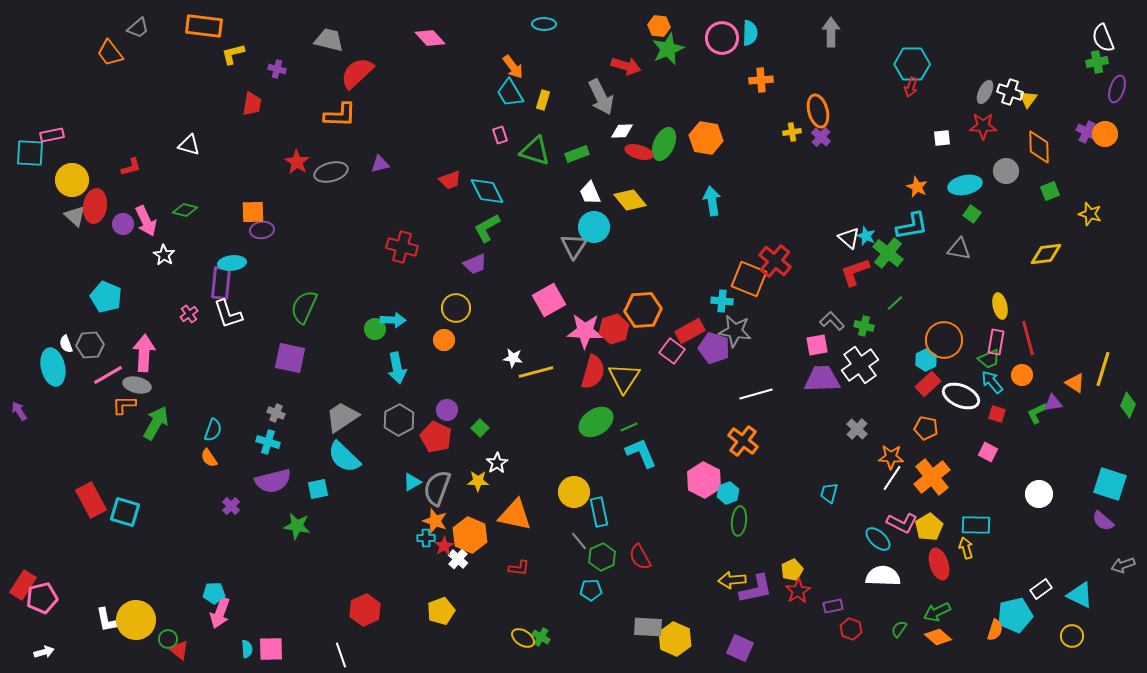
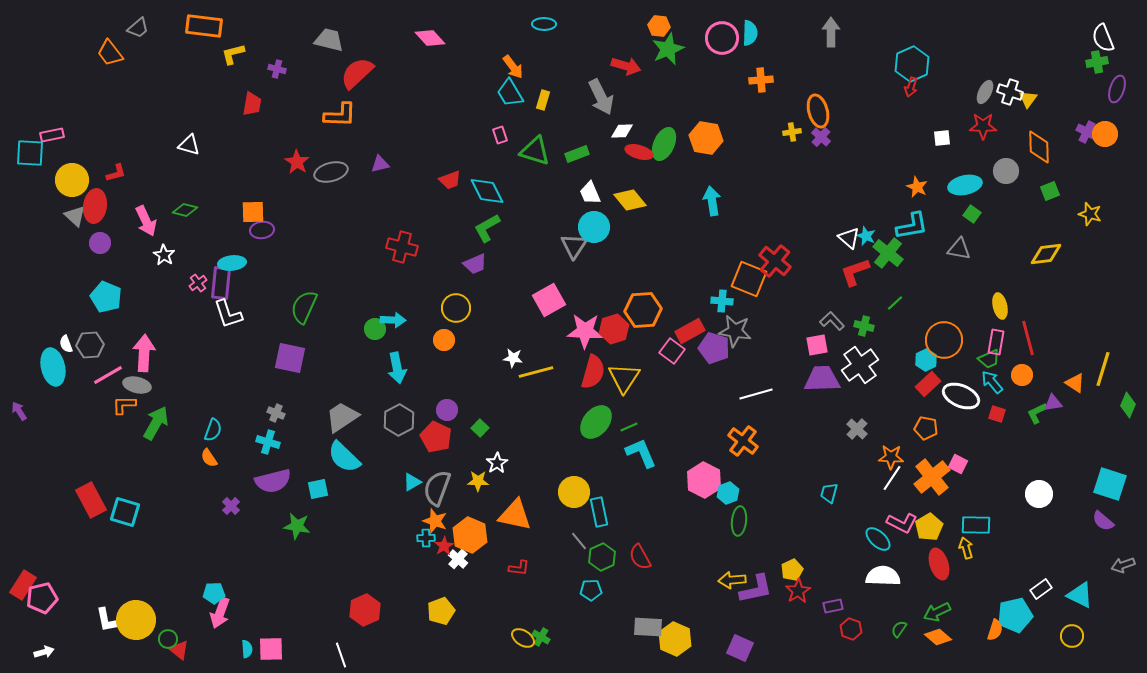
cyan hexagon at (912, 64): rotated 24 degrees counterclockwise
red L-shape at (131, 167): moved 15 px left, 6 px down
purple circle at (123, 224): moved 23 px left, 19 px down
pink cross at (189, 314): moved 9 px right, 31 px up
green ellipse at (596, 422): rotated 16 degrees counterclockwise
pink square at (988, 452): moved 30 px left, 12 px down
